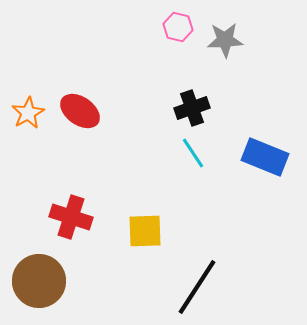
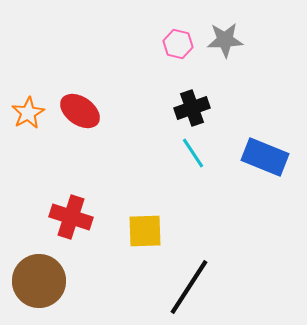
pink hexagon: moved 17 px down
black line: moved 8 px left
